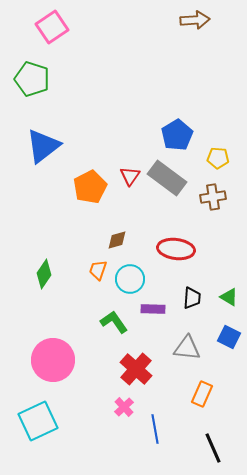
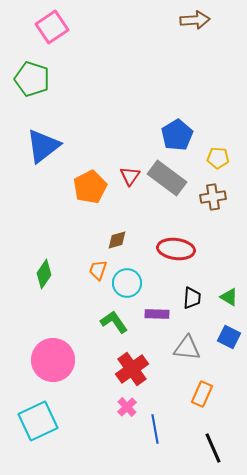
cyan circle: moved 3 px left, 4 px down
purple rectangle: moved 4 px right, 5 px down
red cross: moved 4 px left; rotated 12 degrees clockwise
pink cross: moved 3 px right
